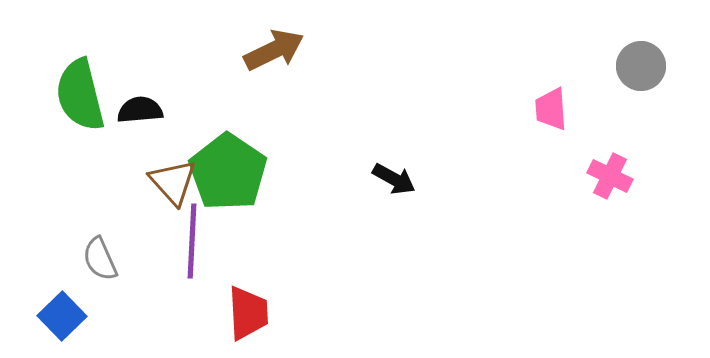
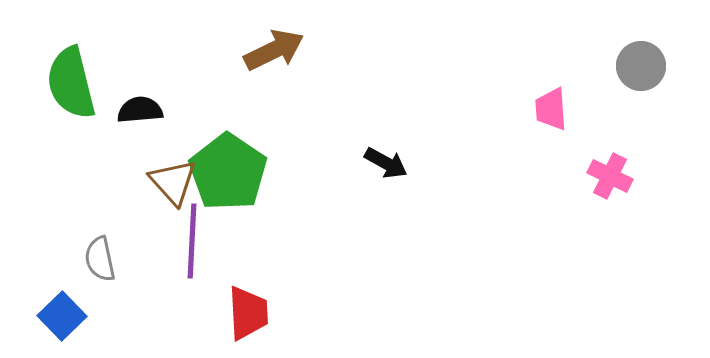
green semicircle: moved 9 px left, 12 px up
black arrow: moved 8 px left, 16 px up
gray semicircle: rotated 12 degrees clockwise
